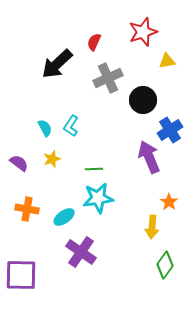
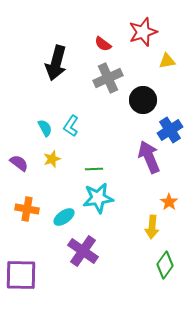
red semicircle: moved 9 px right, 2 px down; rotated 78 degrees counterclockwise
black arrow: moved 1 px left, 1 px up; rotated 32 degrees counterclockwise
purple cross: moved 2 px right, 1 px up
